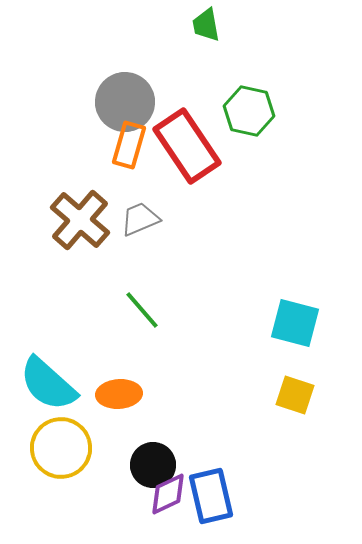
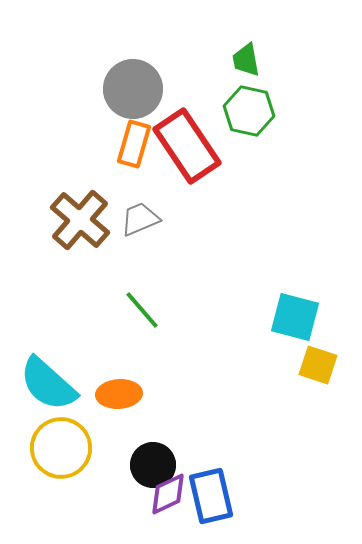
green trapezoid: moved 40 px right, 35 px down
gray circle: moved 8 px right, 13 px up
orange rectangle: moved 5 px right, 1 px up
cyan square: moved 6 px up
yellow square: moved 23 px right, 30 px up
